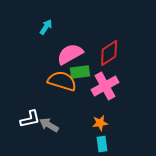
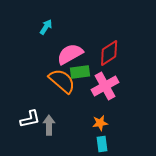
orange semicircle: rotated 24 degrees clockwise
gray arrow: rotated 60 degrees clockwise
